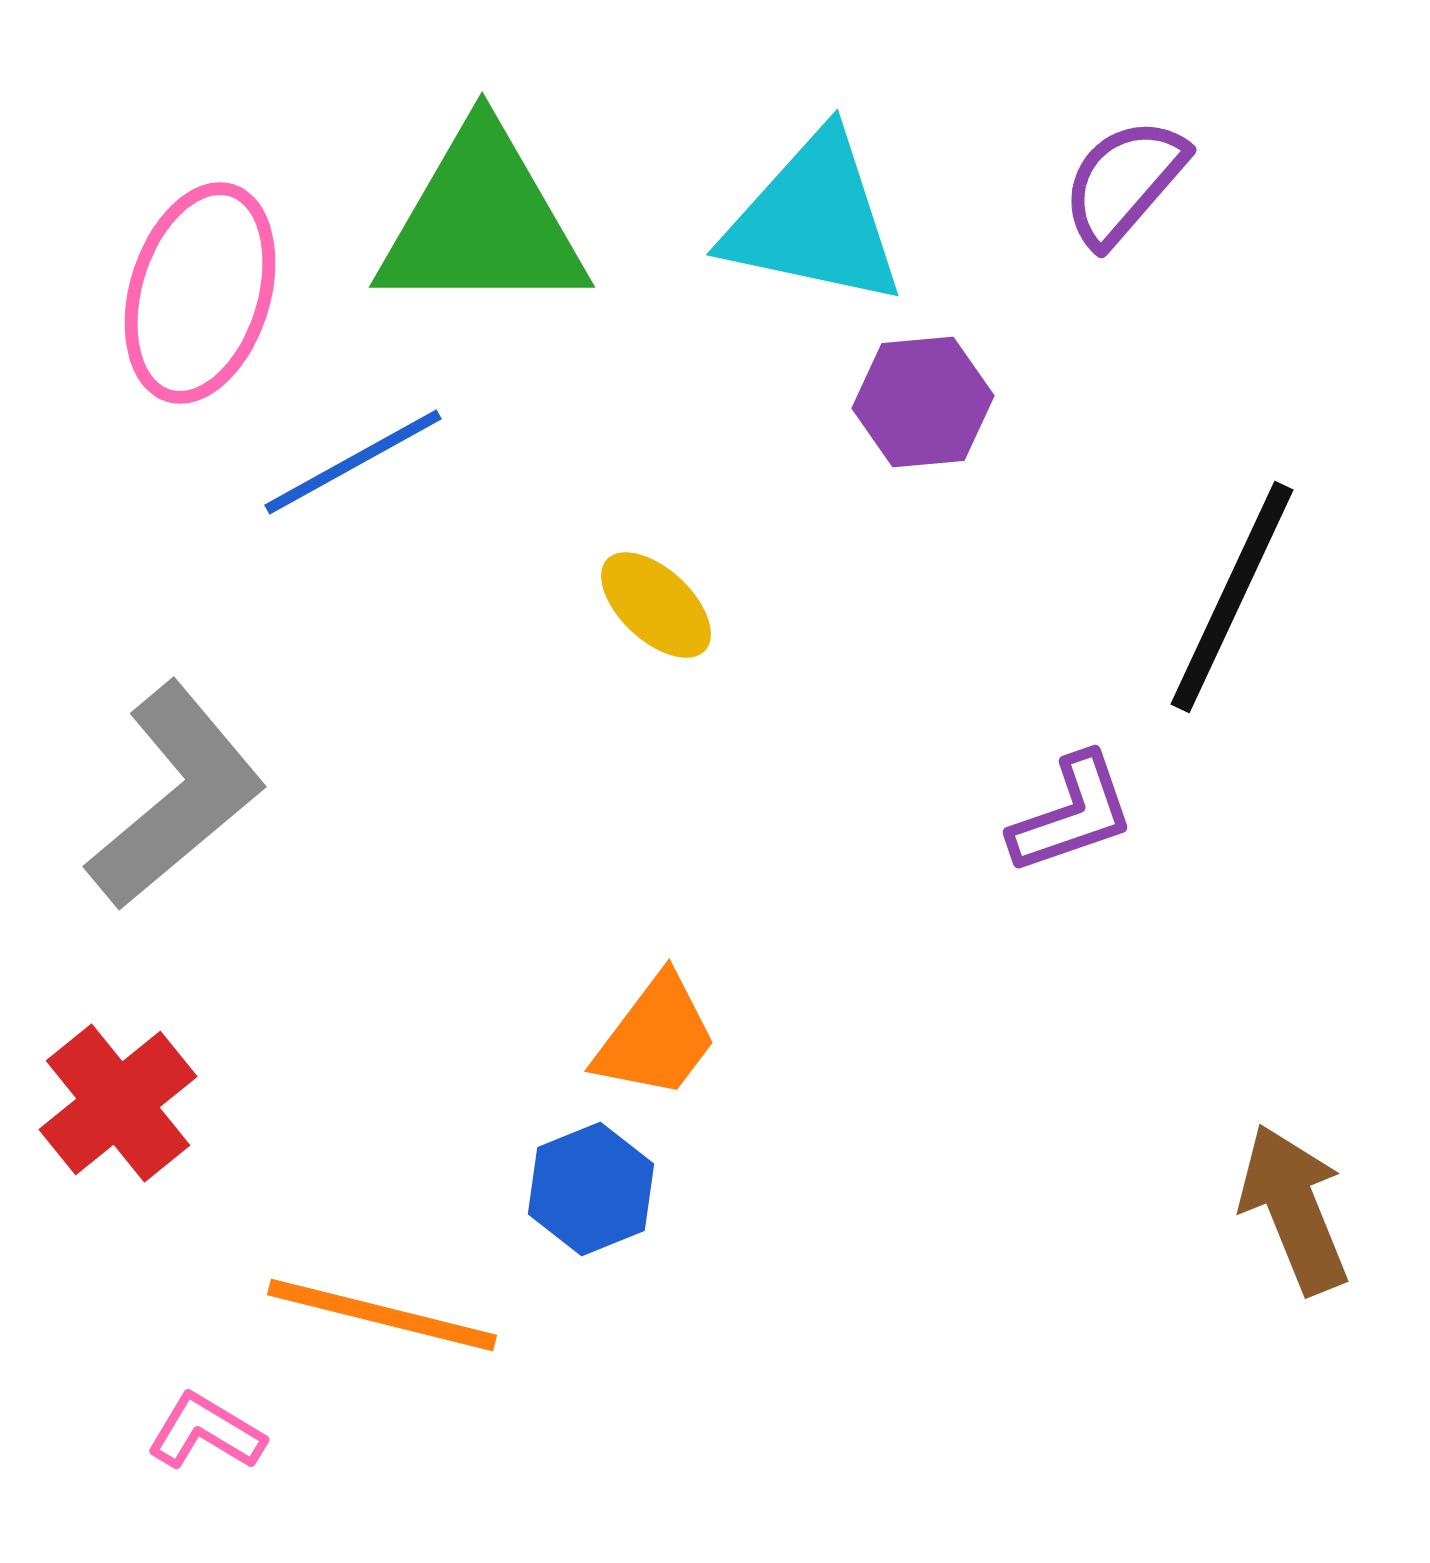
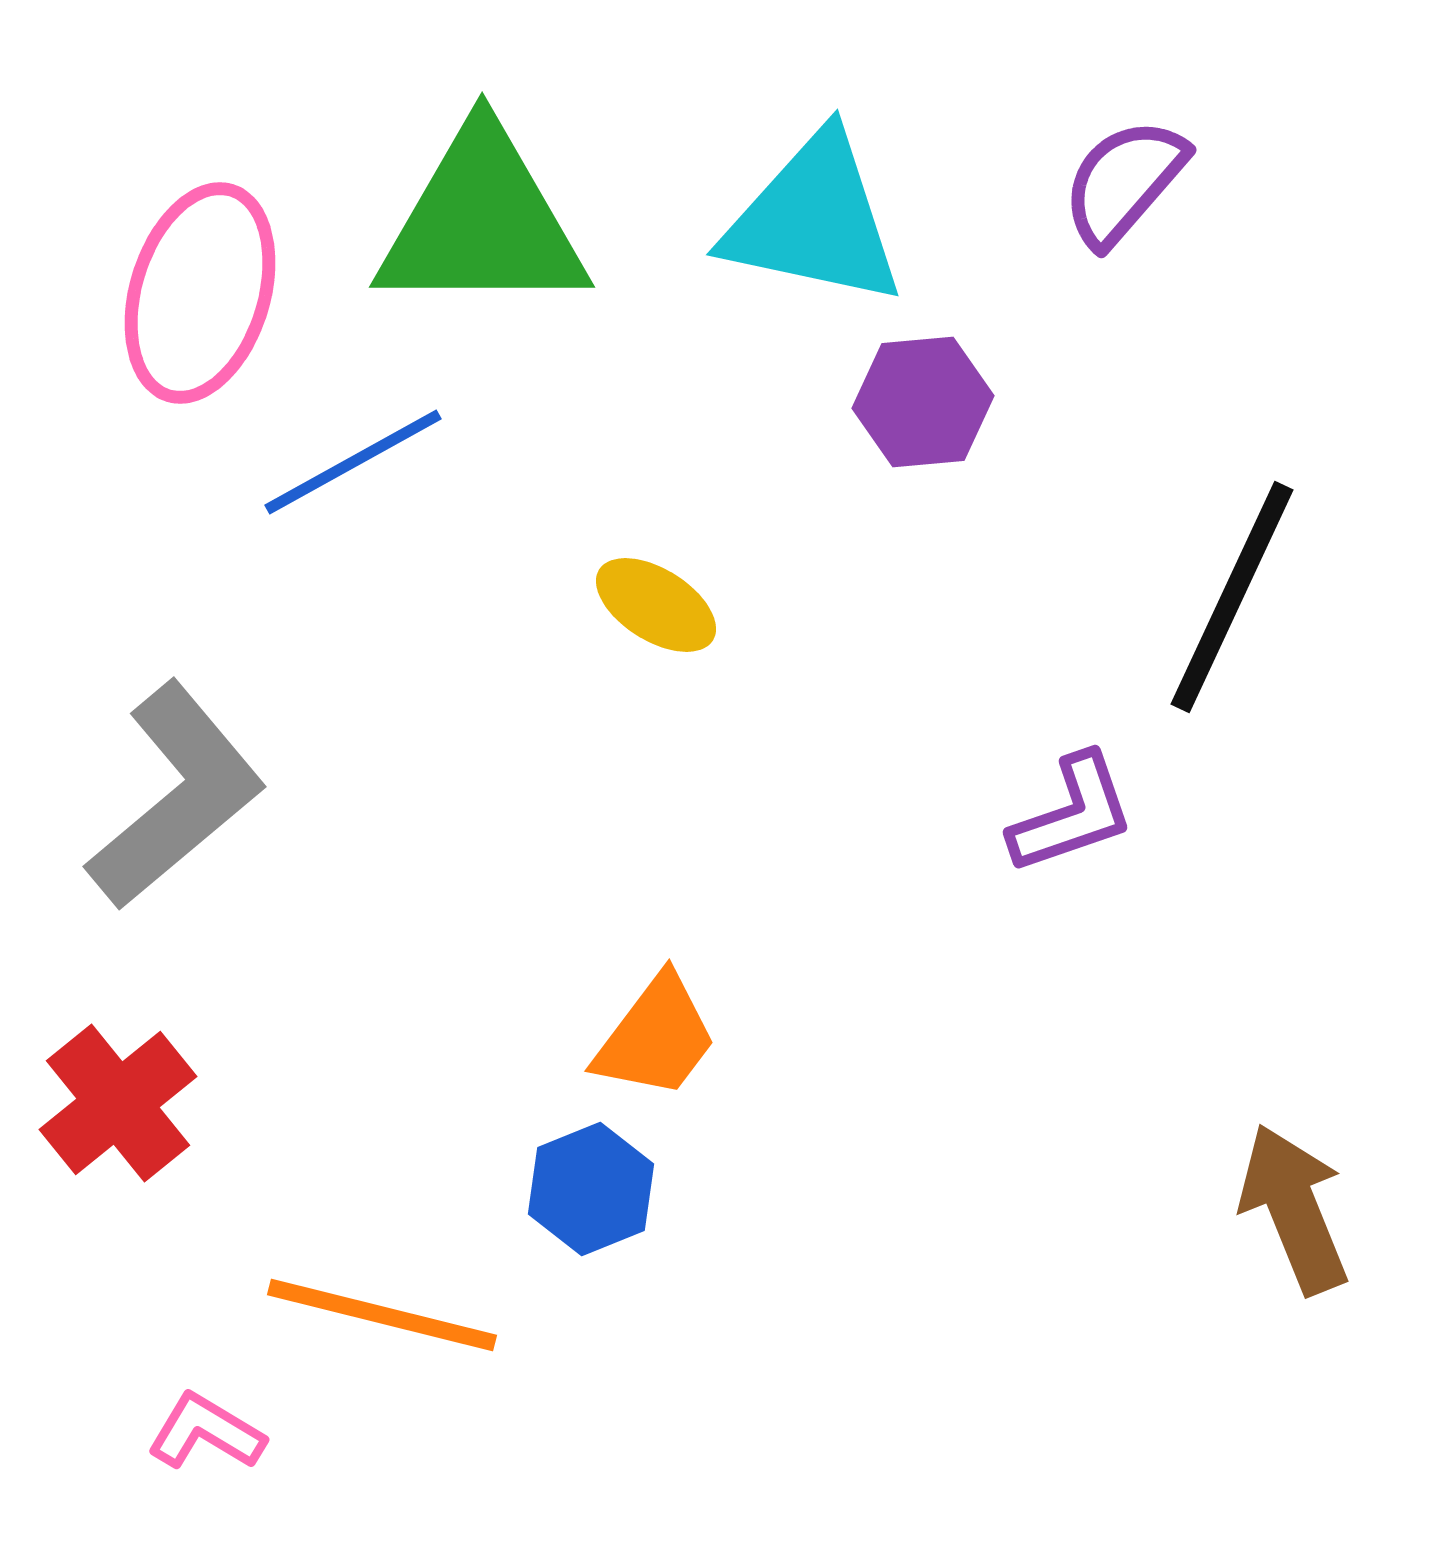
yellow ellipse: rotated 11 degrees counterclockwise
